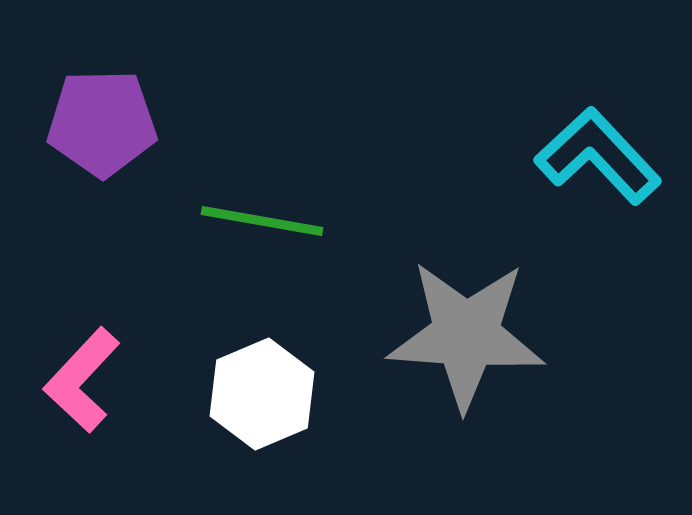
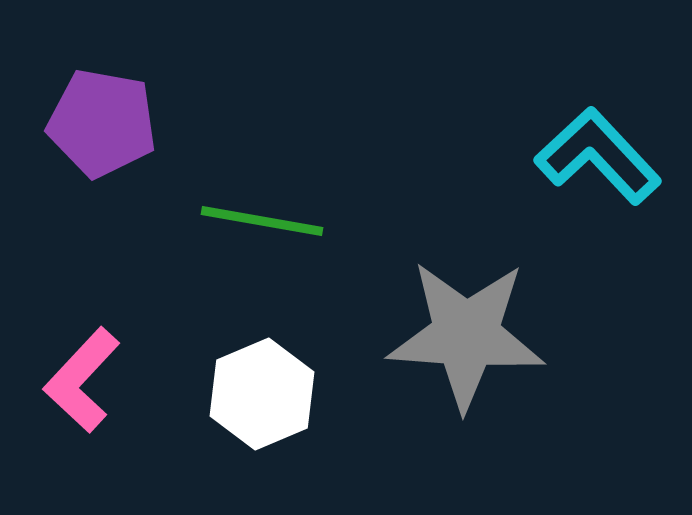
purple pentagon: rotated 11 degrees clockwise
